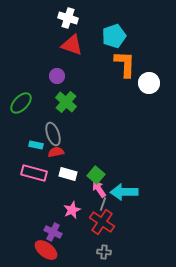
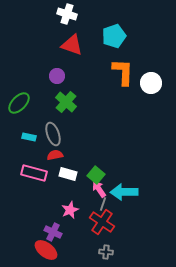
white cross: moved 1 px left, 4 px up
orange L-shape: moved 2 px left, 8 px down
white circle: moved 2 px right
green ellipse: moved 2 px left
cyan rectangle: moved 7 px left, 8 px up
red semicircle: moved 1 px left, 3 px down
pink star: moved 2 px left
gray cross: moved 2 px right
